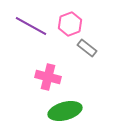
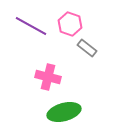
pink hexagon: rotated 20 degrees counterclockwise
green ellipse: moved 1 px left, 1 px down
